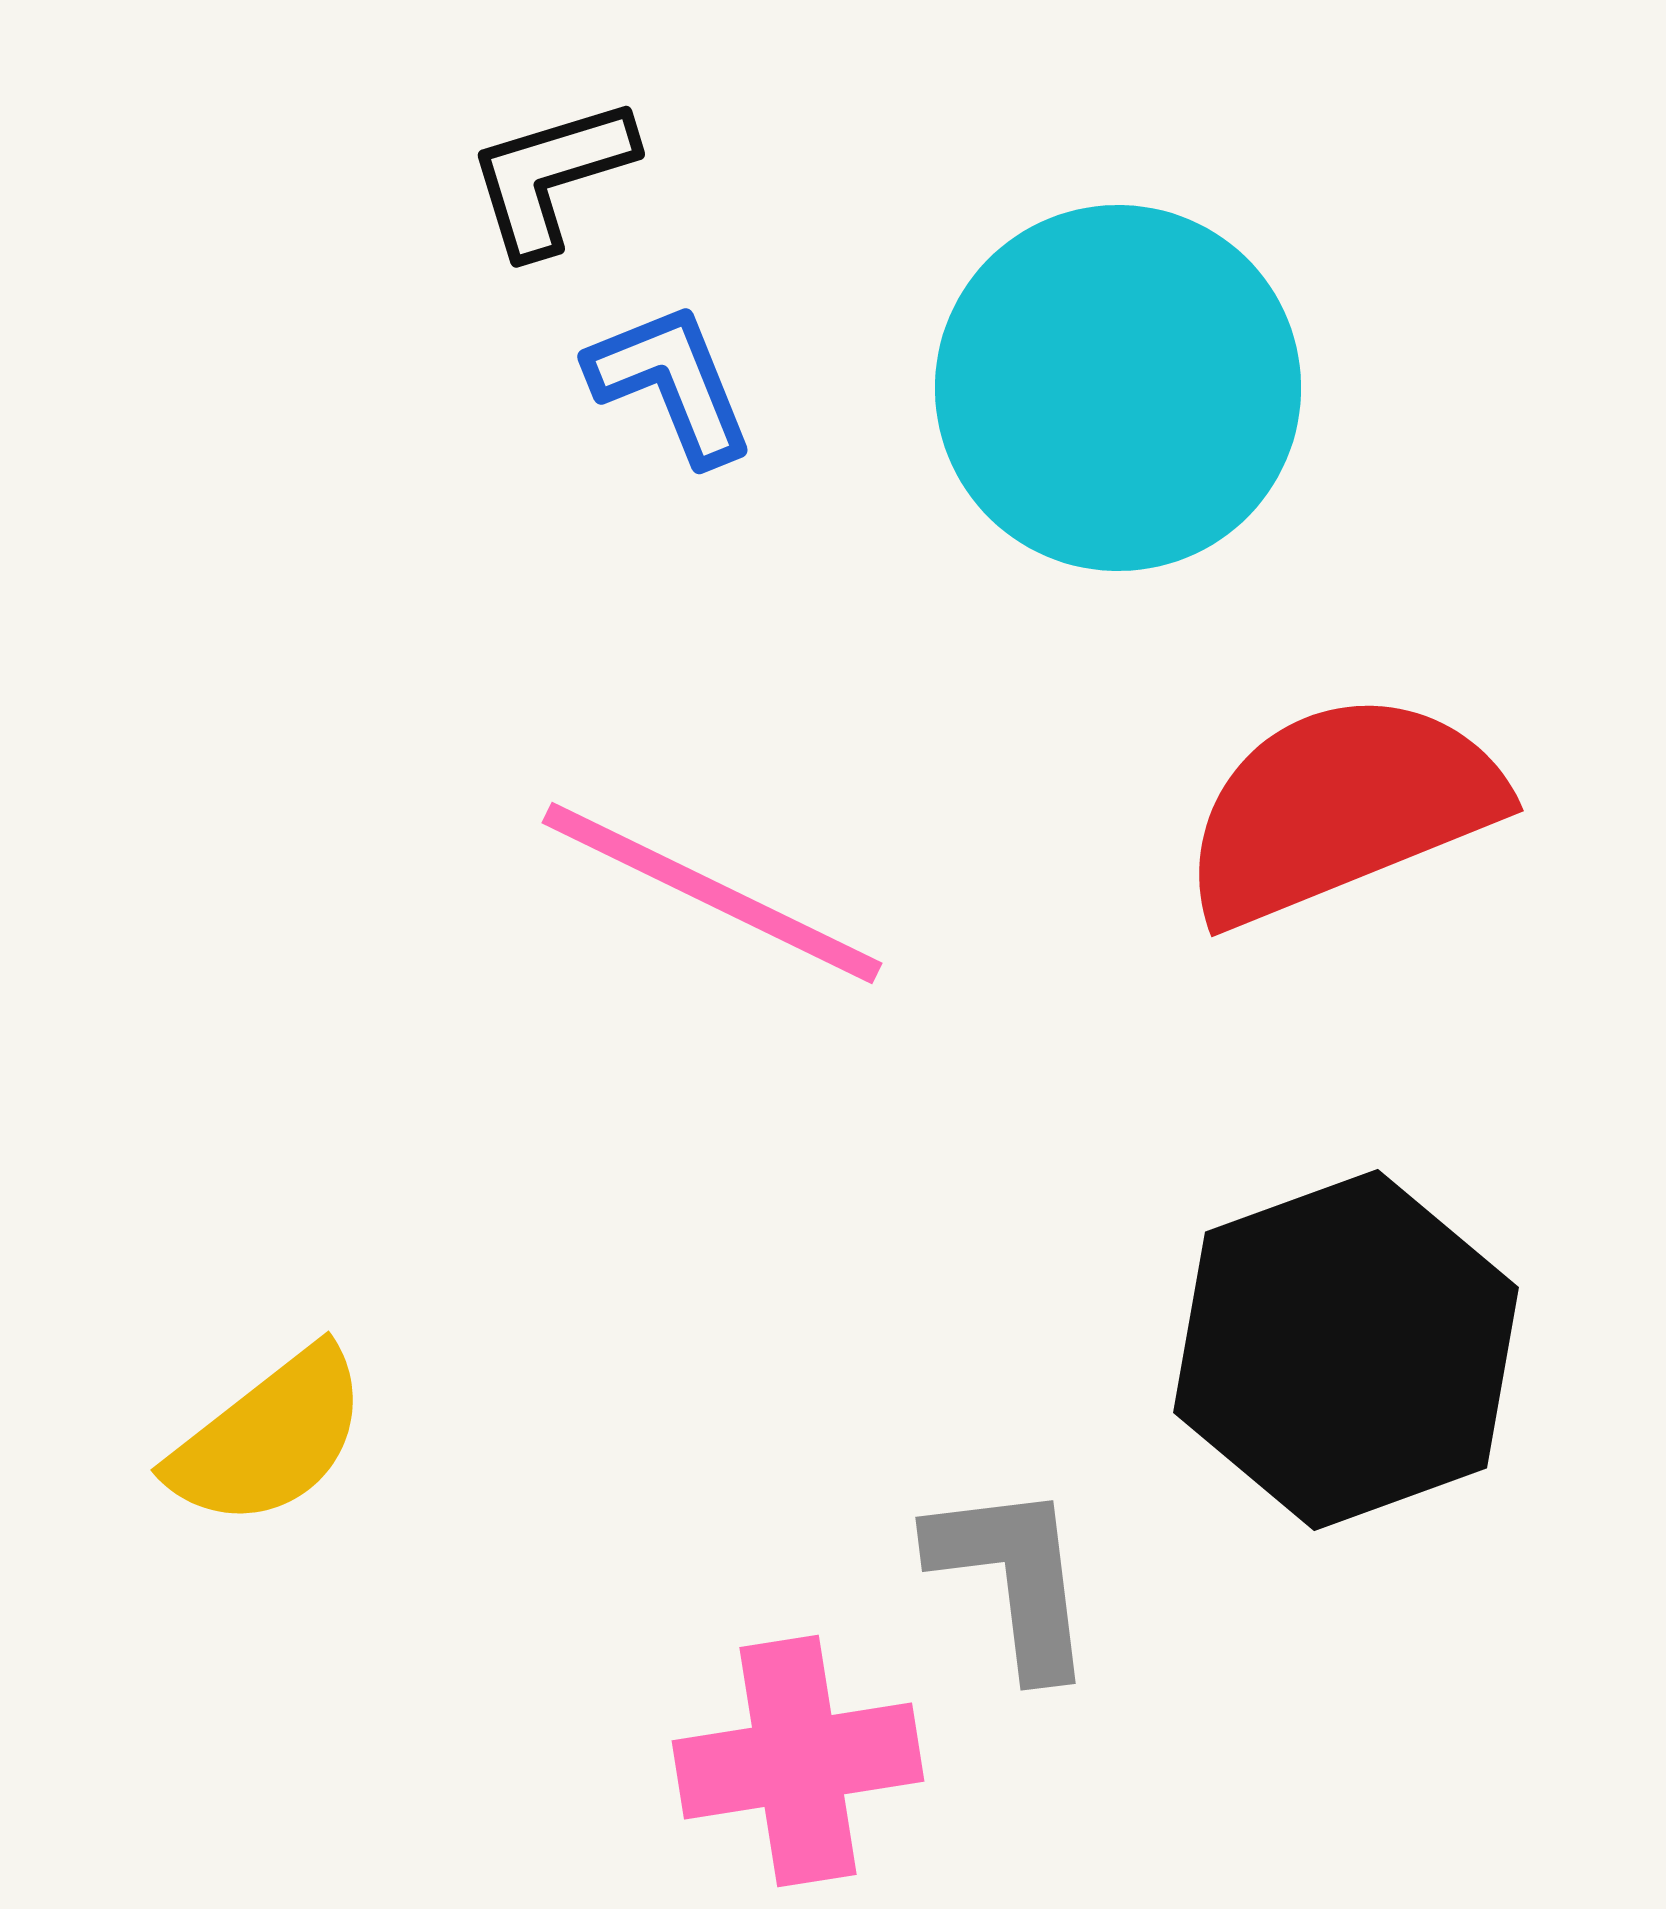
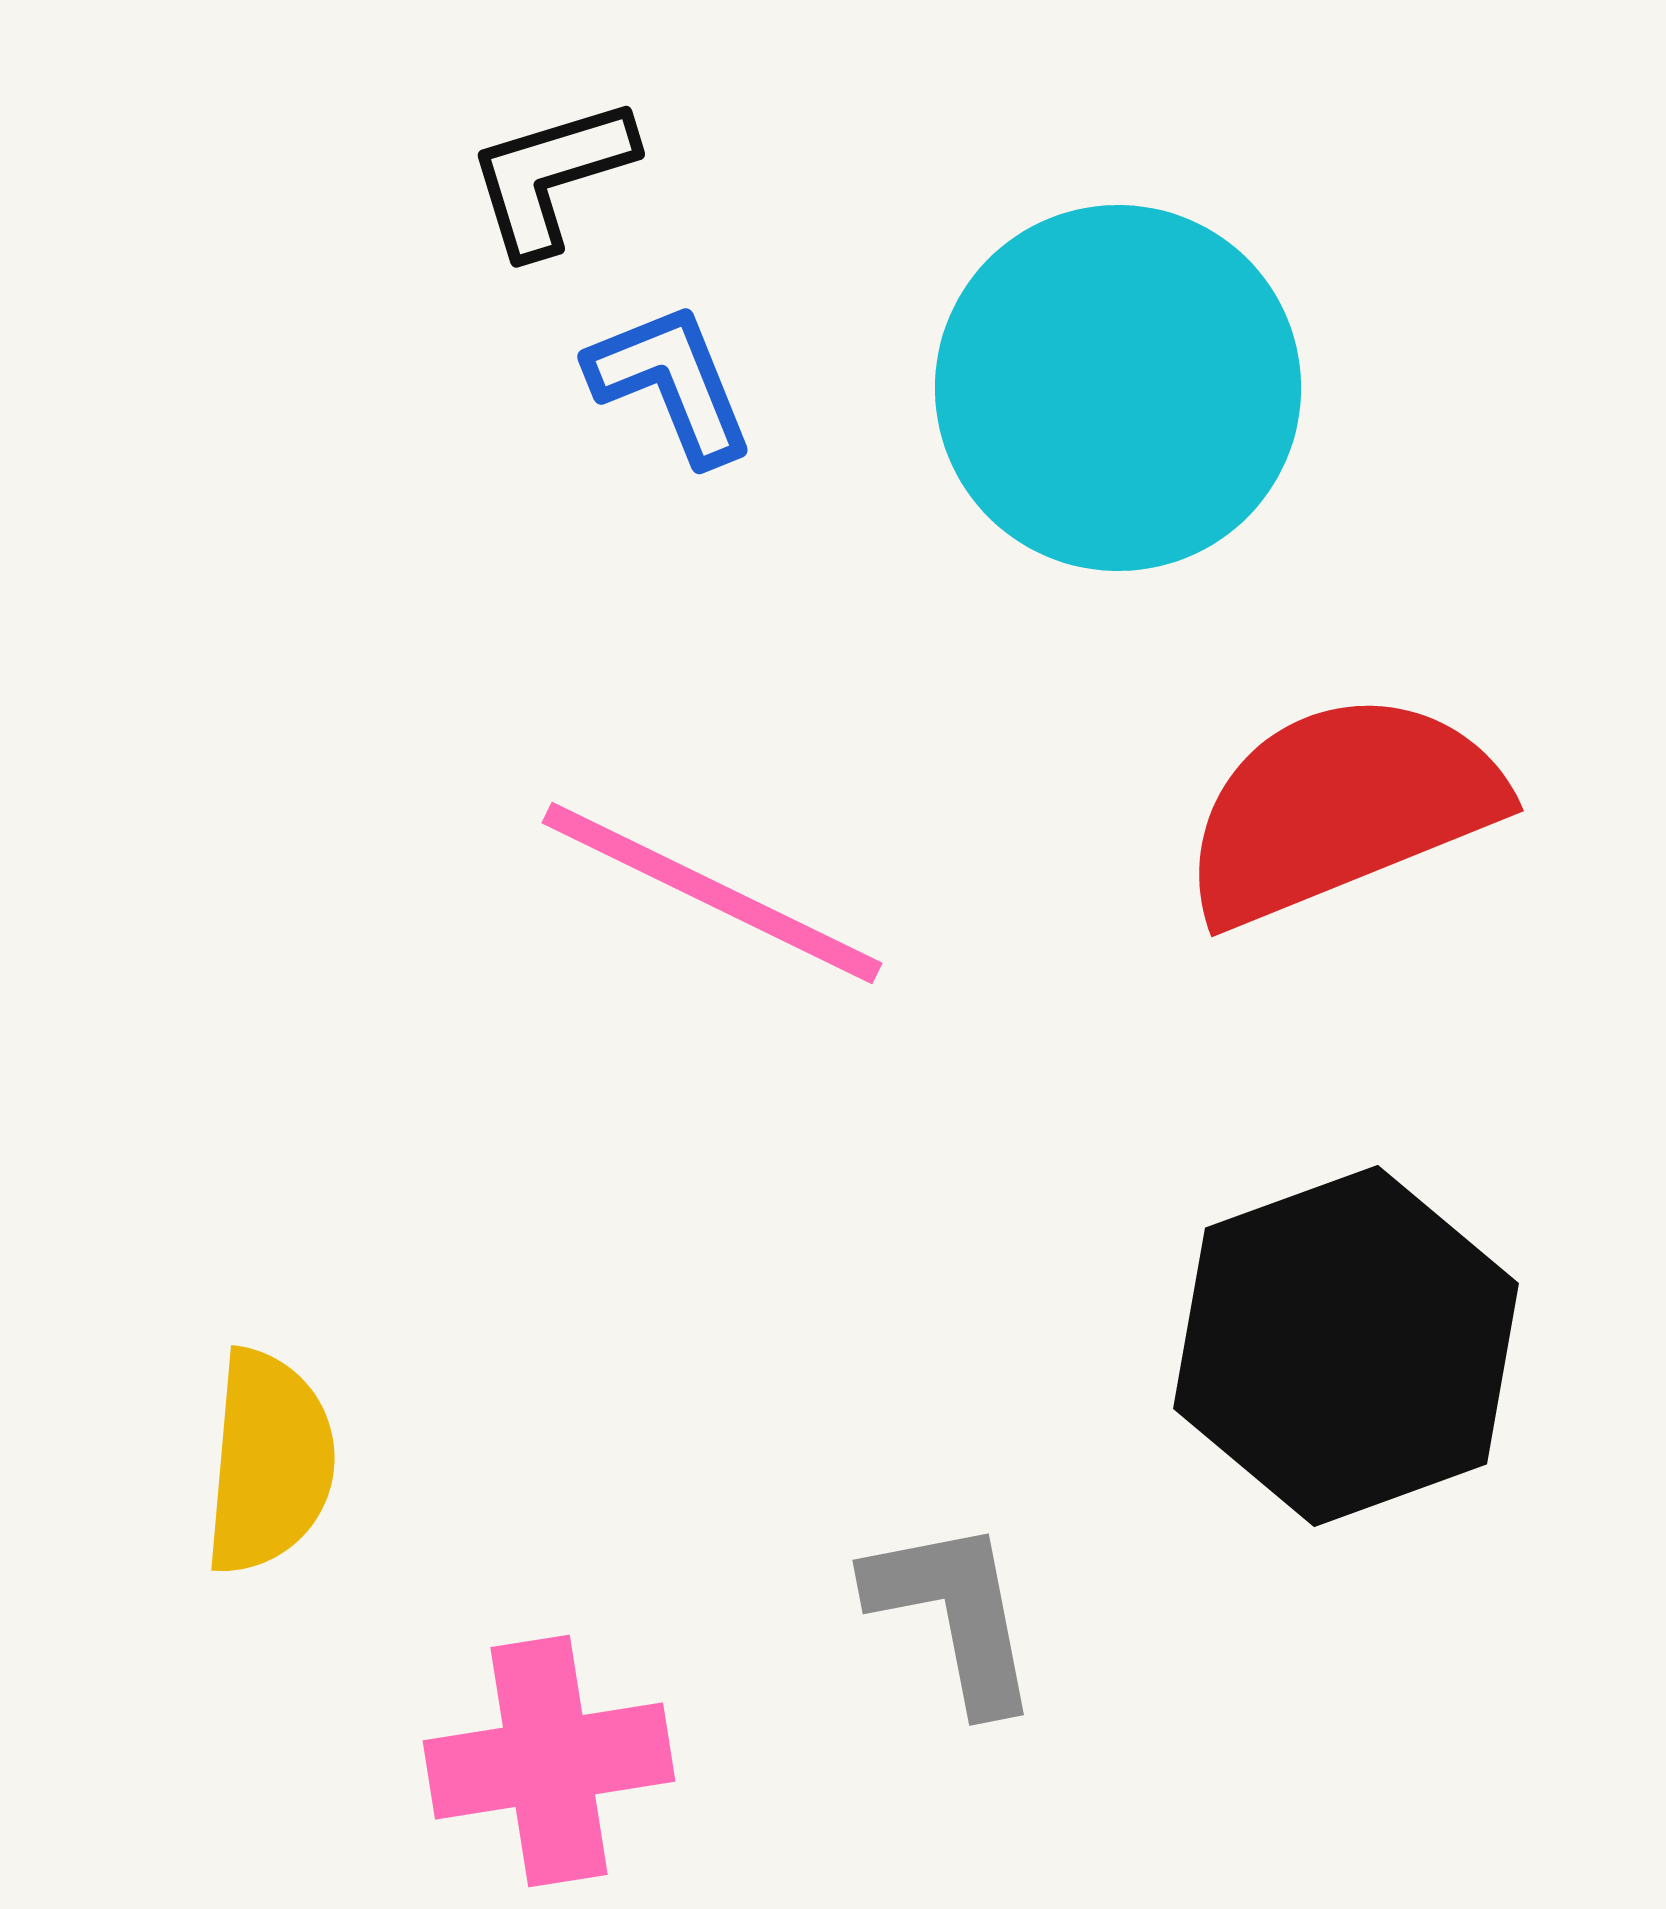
black hexagon: moved 4 px up
yellow semicircle: moved 24 px down; rotated 47 degrees counterclockwise
gray L-shape: moved 59 px left, 36 px down; rotated 4 degrees counterclockwise
pink cross: moved 249 px left
